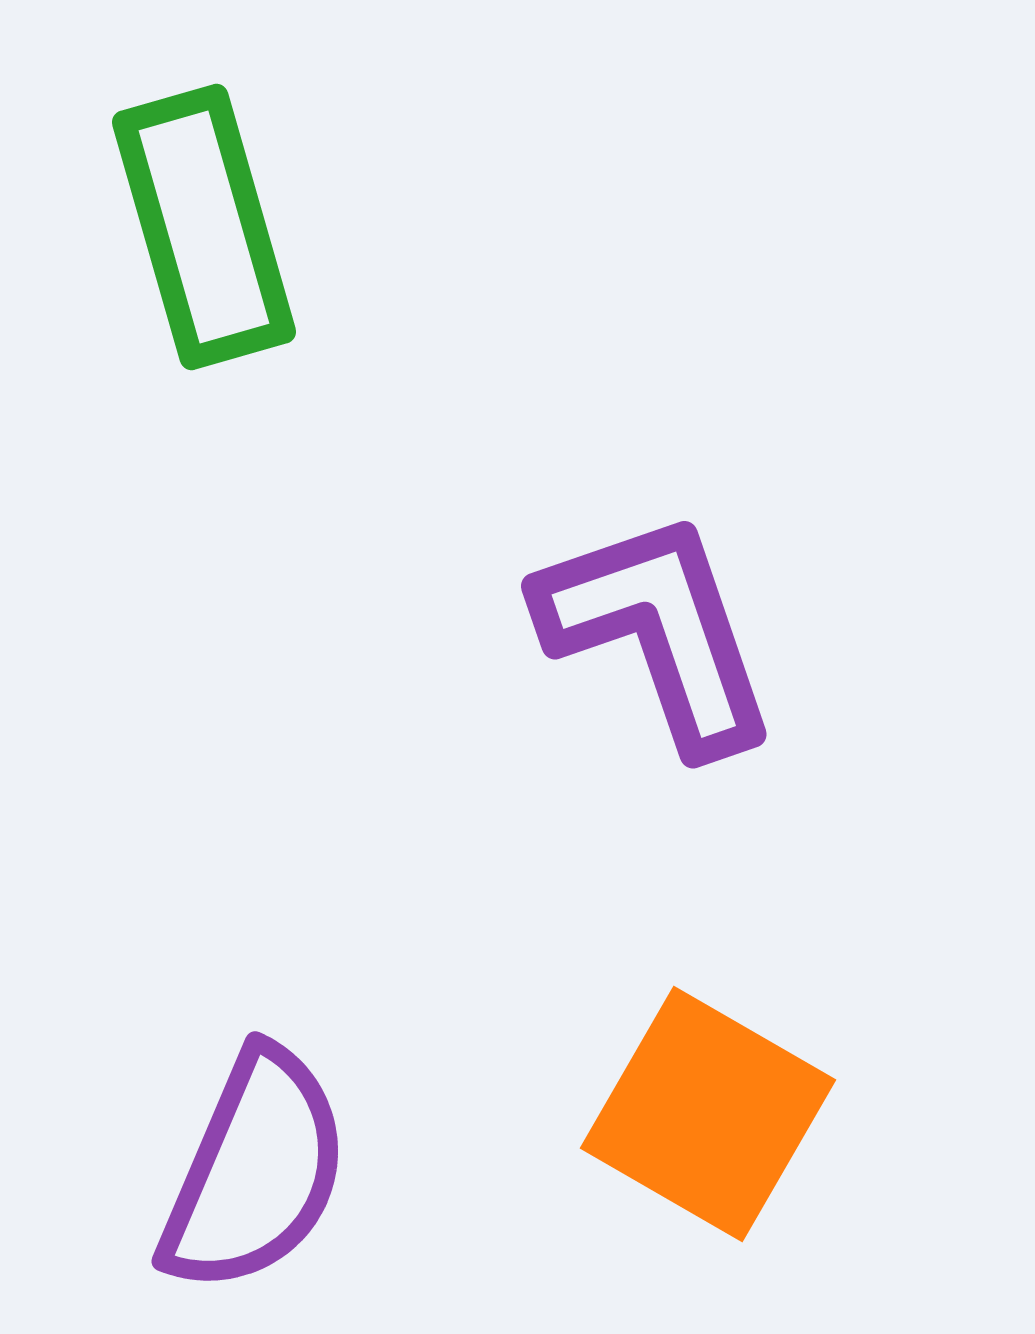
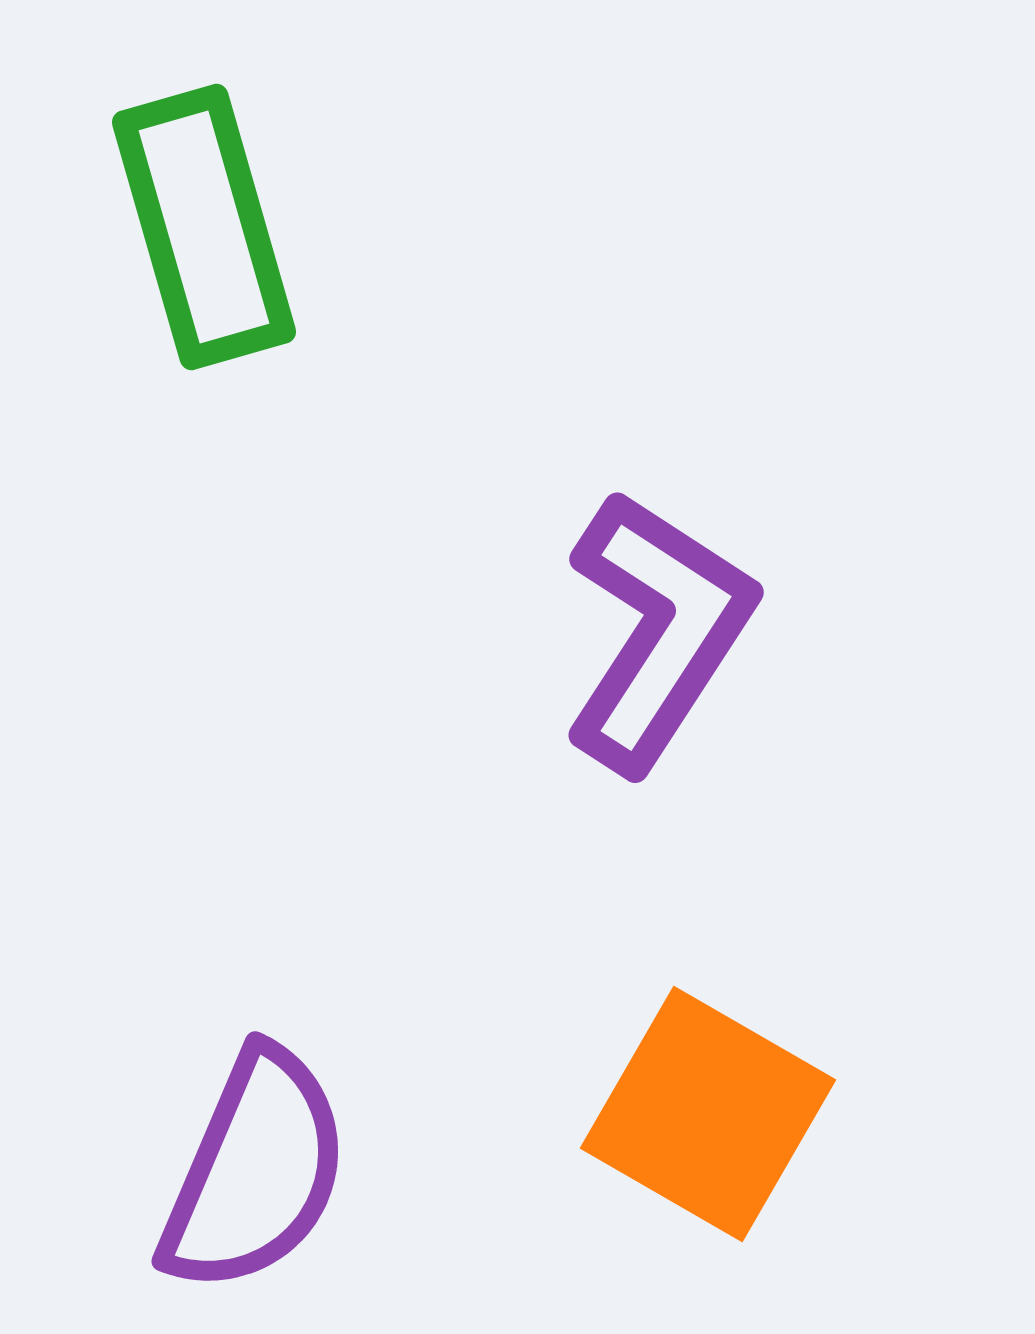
purple L-shape: rotated 52 degrees clockwise
